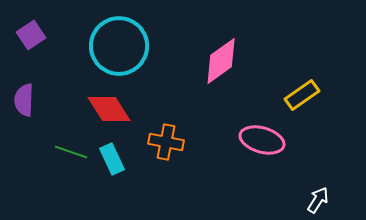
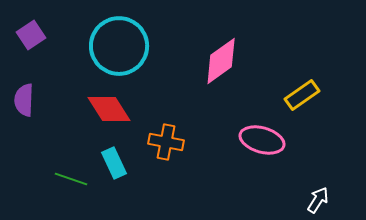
green line: moved 27 px down
cyan rectangle: moved 2 px right, 4 px down
